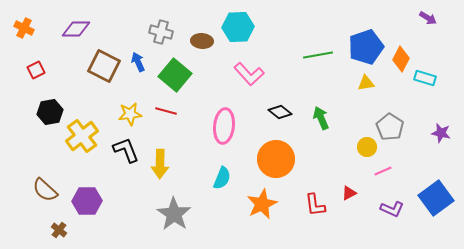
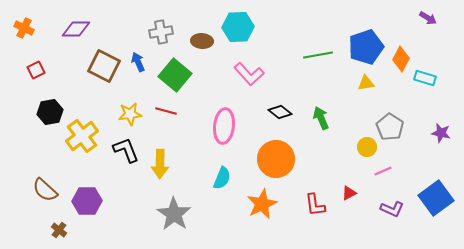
gray cross: rotated 25 degrees counterclockwise
